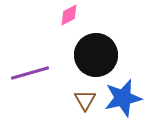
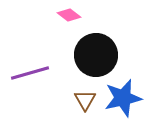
pink diamond: rotated 65 degrees clockwise
